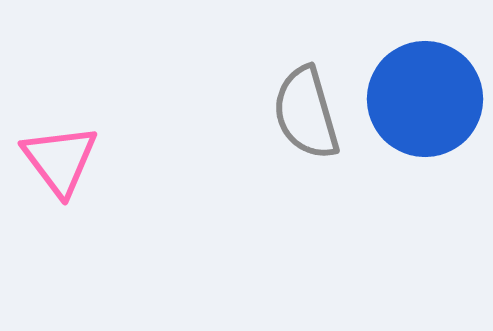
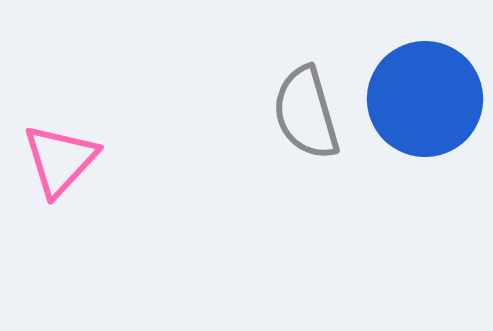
pink triangle: rotated 20 degrees clockwise
